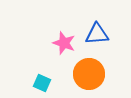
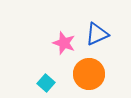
blue triangle: rotated 20 degrees counterclockwise
cyan square: moved 4 px right; rotated 18 degrees clockwise
